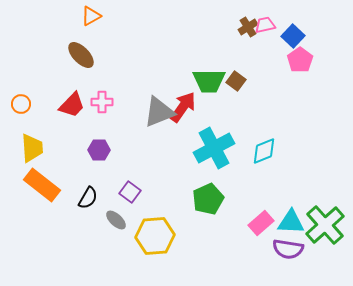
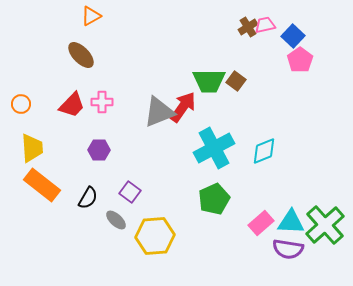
green pentagon: moved 6 px right
